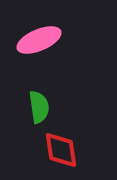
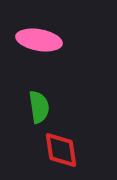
pink ellipse: rotated 33 degrees clockwise
